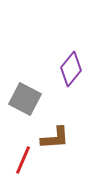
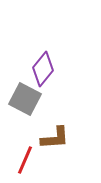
purple diamond: moved 28 px left
red line: moved 2 px right
